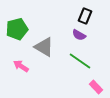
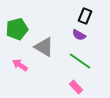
pink arrow: moved 1 px left, 1 px up
pink rectangle: moved 20 px left
